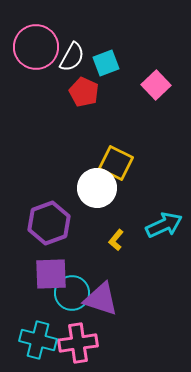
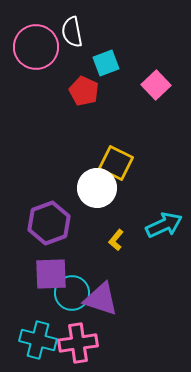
white semicircle: moved 25 px up; rotated 140 degrees clockwise
red pentagon: moved 1 px up
